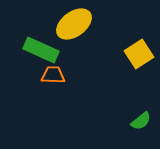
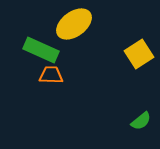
orange trapezoid: moved 2 px left
